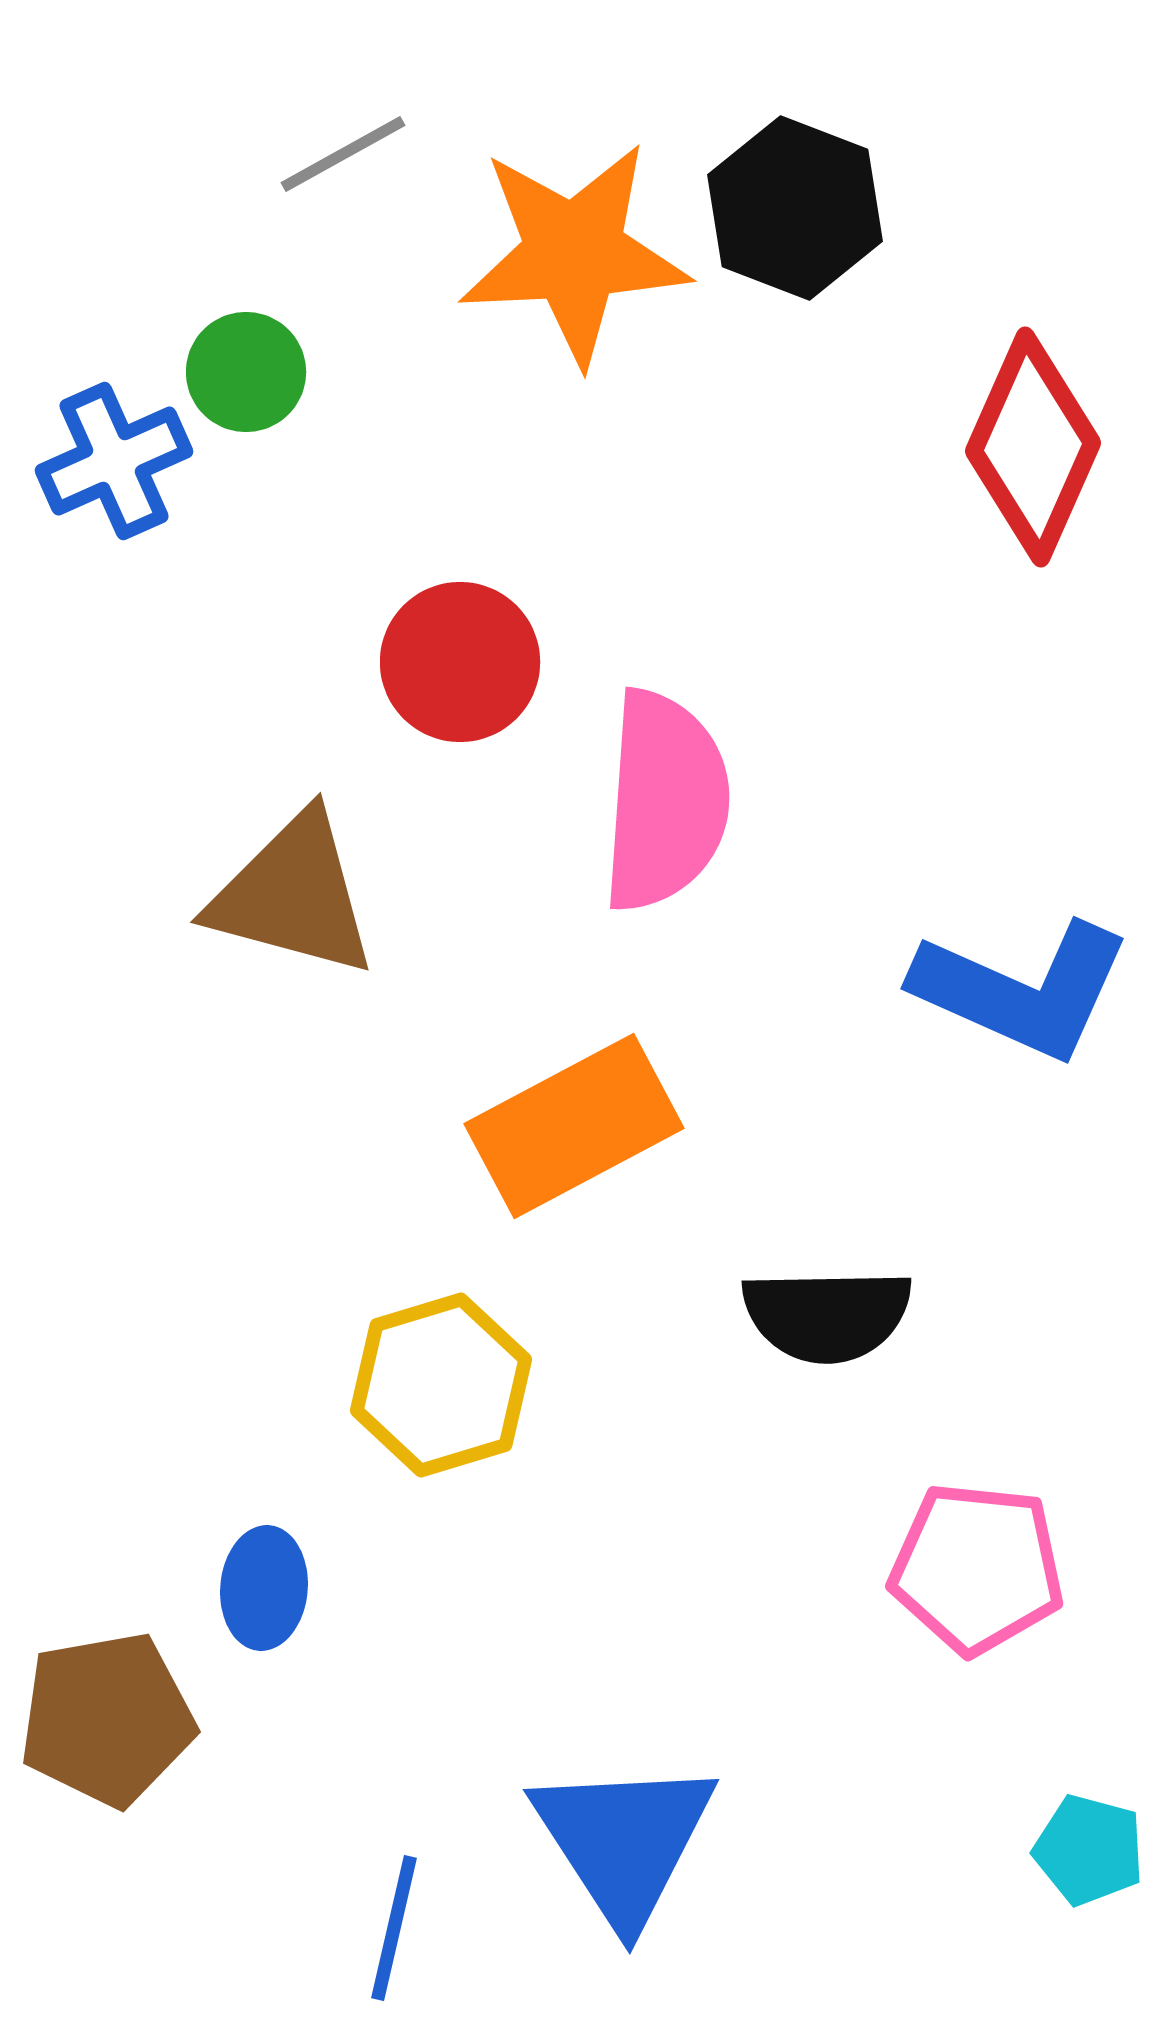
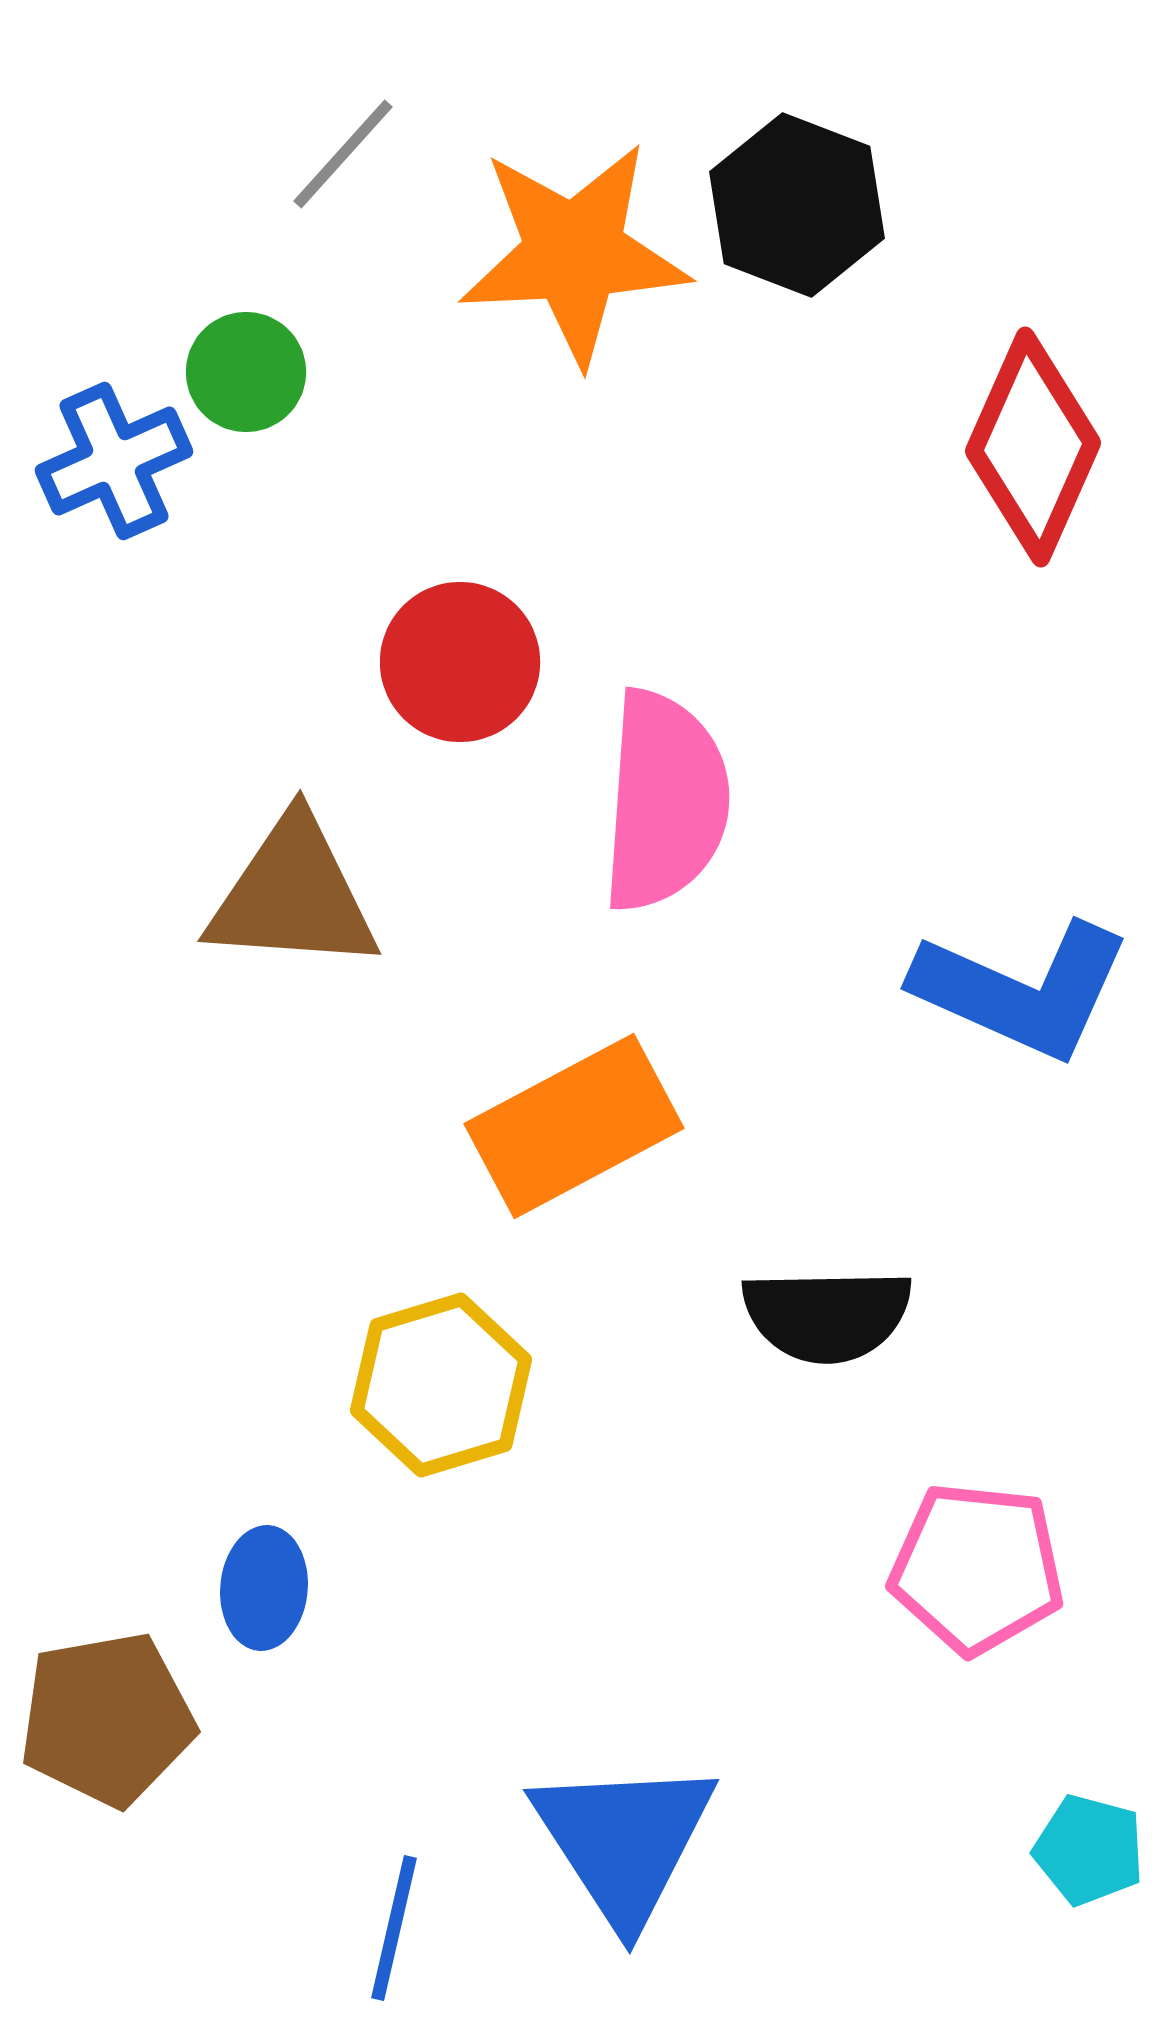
gray line: rotated 19 degrees counterclockwise
black hexagon: moved 2 px right, 3 px up
brown triangle: rotated 11 degrees counterclockwise
